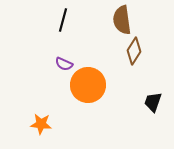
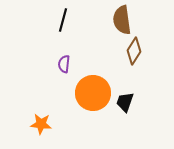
purple semicircle: rotated 72 degrees clockwise
orange circle: moved 5 px right, 8 px down
black trapezoid: moved 28 px left
